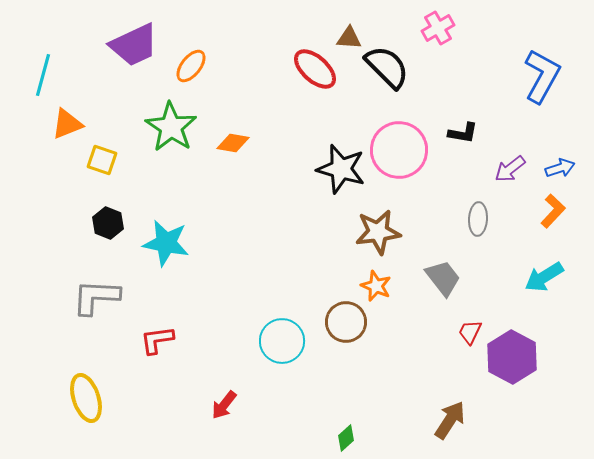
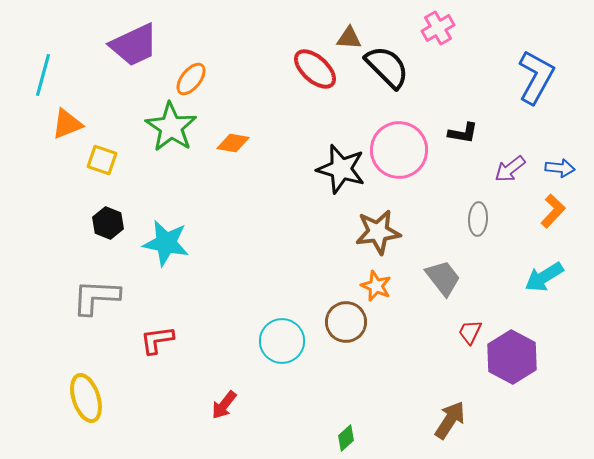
orange ellipse: moved 13 px down
blue L-shape: moved 6 px left, 1 px down
blue arrow: rotated 24 degrees clockwise
